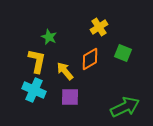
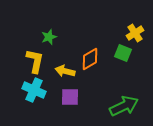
yellow cross: moved 36 px right, 6 px down
green star: rotated 28 degrees clockwise
yellow L-shape: moved 2 px left
yellow arrow: rotated 36 degrees counterclockwise
green arrow: moved 1 px left, 1 px up
